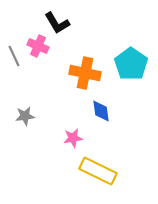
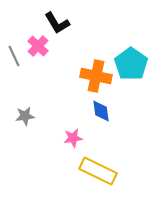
pink cross: rotated 20 degrees clockwise
orange cross: moved 11 px right, 3 px down
